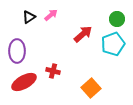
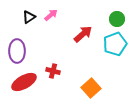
cyan pentagon: moved 2 px right
